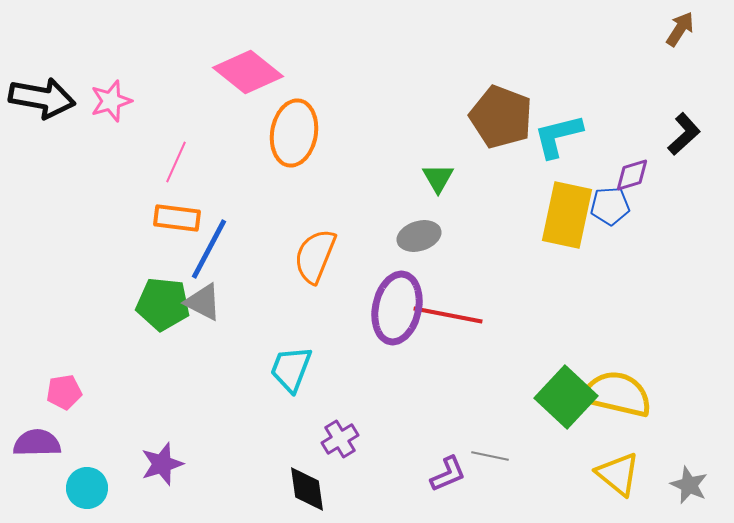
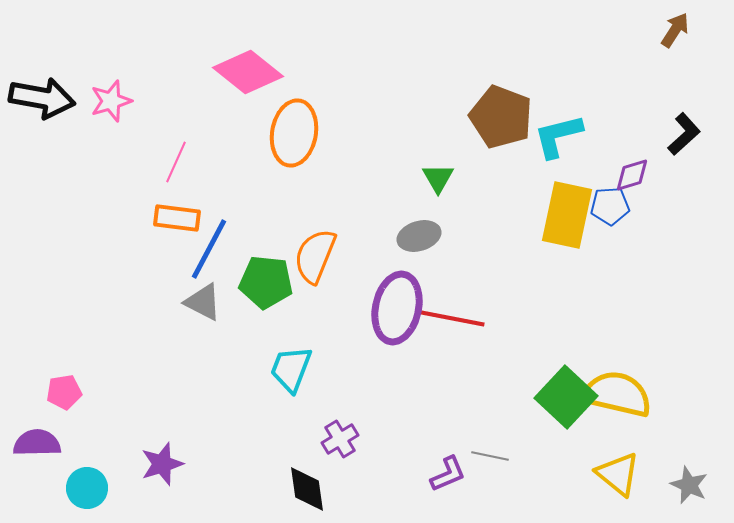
brown arrow: moved 5 px left, 1 px down
green pentagon: moved 103 px right, 22 px up
red line: moved 2 px right, 3 px down
